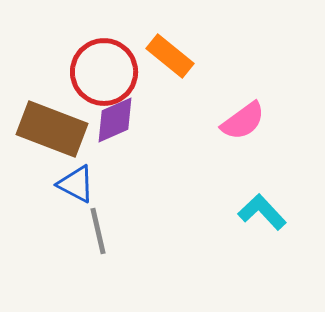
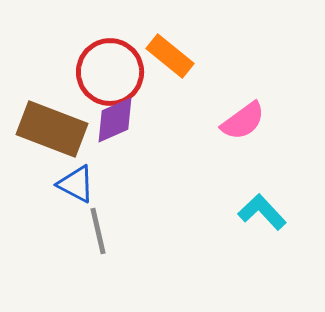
red circle: moved 6 px right
